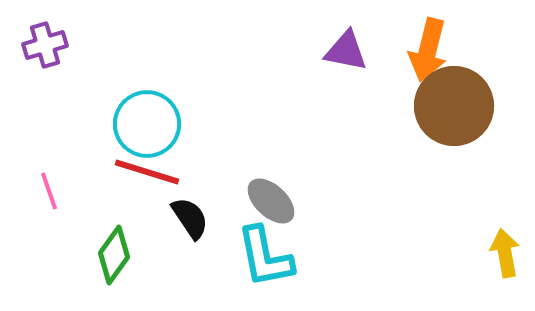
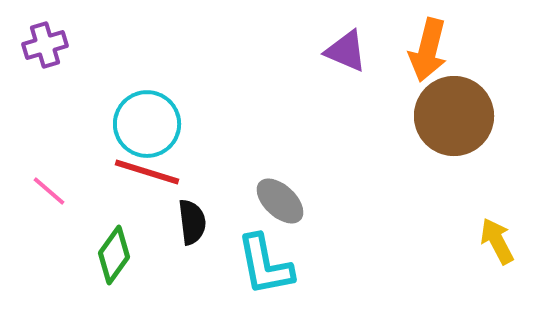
purple triangle: rotated 12 degrees clockwise
brown circle: moved 10 px down
pink line: rotated 30 degrees counterclockwise
gray ellipse: moved 9 px right
black semicircle: moved 2 px right, 4 px down; rotated 27 degrees clockwise
yellow arrow: moved 8 px left, 12 px up; rotated 18 degrees counterclockwise
cyan L-shape: moved 8 px down
